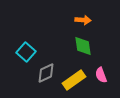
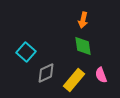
orange arrow: rotated 98 degrees clockwise
yellow rectangle: rotated 15 degrees counterclockwise
